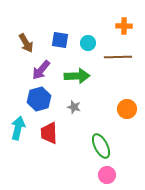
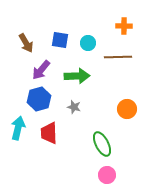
green ellipse: moved 1 px right, 2 px up
